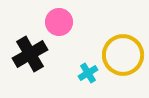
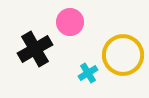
pink circle: moved 11 px right
black cross: moved 5 px right, 5 px up
